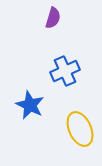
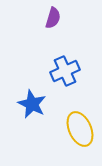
blue star: moved 2 px right, 1 px up
